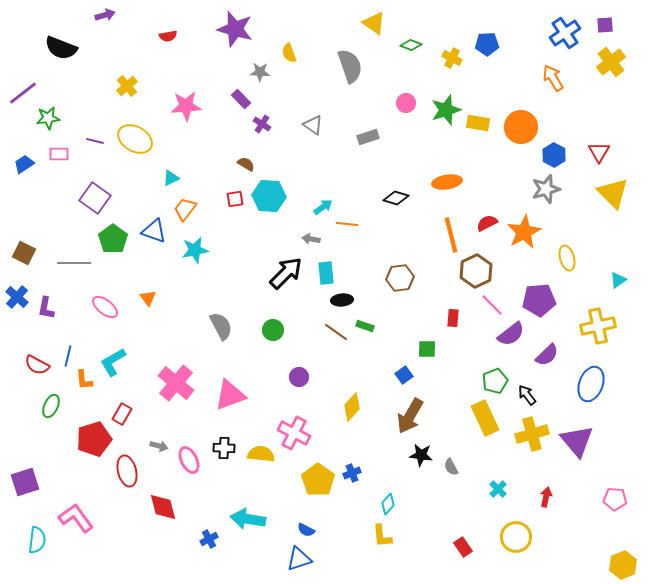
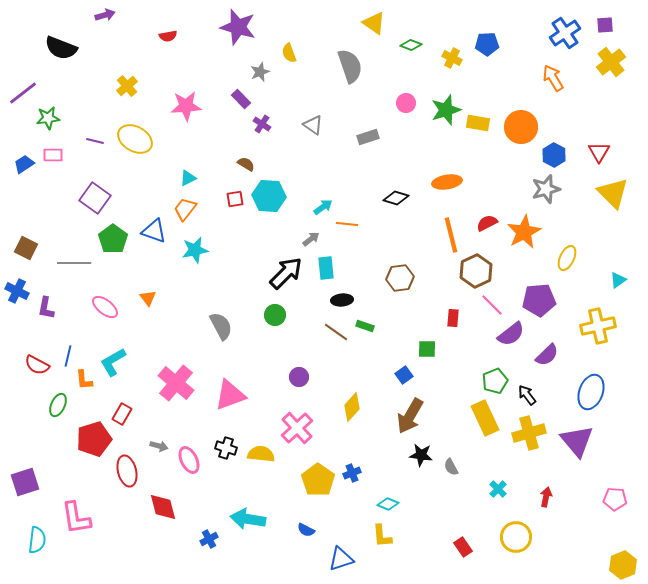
purple star at (235, 29): moved 3 px right, 2 px up
gray star at (260, 72): rotated 24 degrees counterclockwise
pink rectangle at (59, 154): moved 6 px left, 1 px down
cyan triangle at (171, 178): moved 17 px right
gray arrow at (311, 239): rotated 132 degrees clockwise
brown square at (24, 253): moved 2 px right, 5 px up
yellow ellipse at (567, 258): rotated 40 degrees clockwise
cyan rectangle at (326, 273): moved 5 px up
blue cross at (17, 297): moved 6 px up; rotated 15 degrees counterclockwise
green circle at (273, 330): moved 2 px right, 15 px up
blue ellipse at (591, 384): moved 8 px down
green ellipse at (51, 406): moved 7 px right, 1 px up
pink cross at (294, 433): moved 3 px right, 5 px up; rotated 20 degrees clockwise
yellow cross at (532, 434): moved 3 px left, 1 px up
black cross at (224, 448): moved 2 px right; rotated 15 degrees clockwise
cyan diamond at (388, 504): rotated 70 degrees clockwise
pink L-shape at (76, 518): rotated 153 degrees counterclockwise
blue triangle at (299, 559): moved 42 px right
